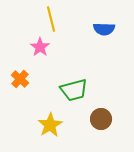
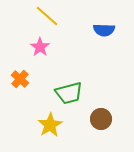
yellow line: moved 4 px left, 3 px up; rotated 35 degrees counterclockwise
blue semicircle: moved 1 px down
green trapezoid: moved 5 px left, 3 px down
